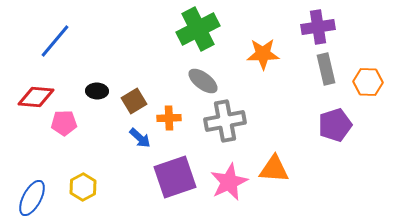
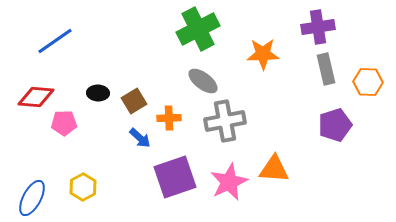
blue line: rotated 15 degrees clockwise
black ellipse: moved 1 px right, 2 px down
